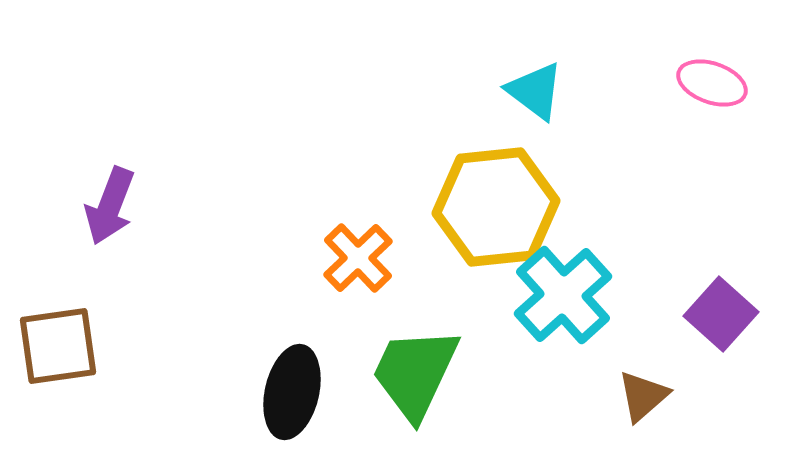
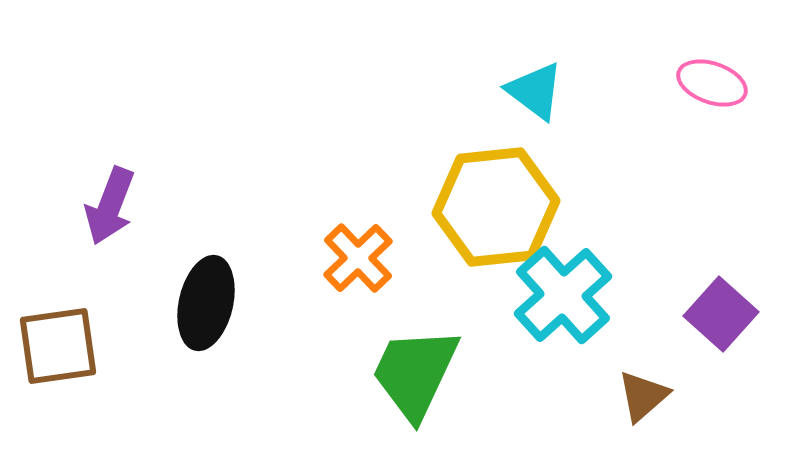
black ellipse: moved 86 px left, 89 px up
